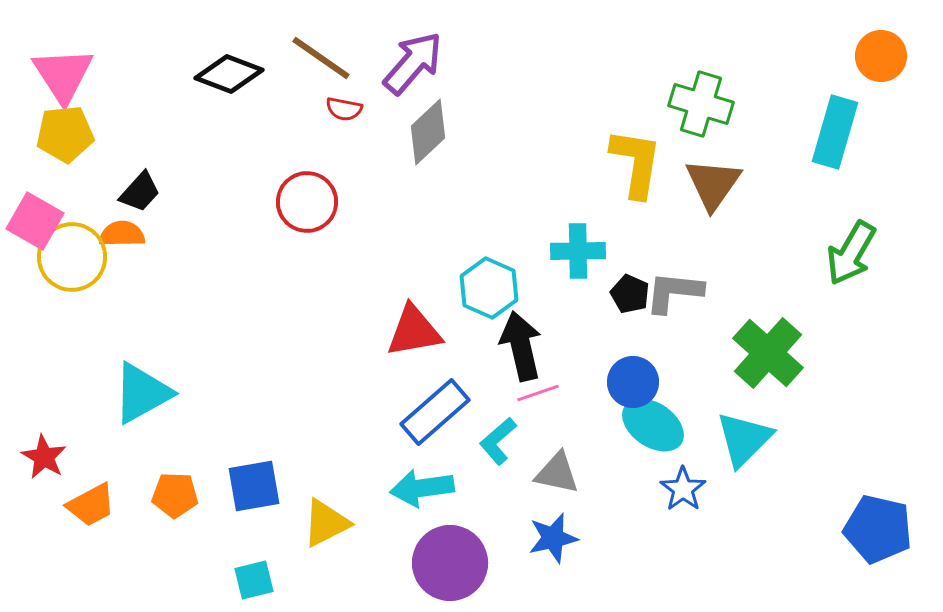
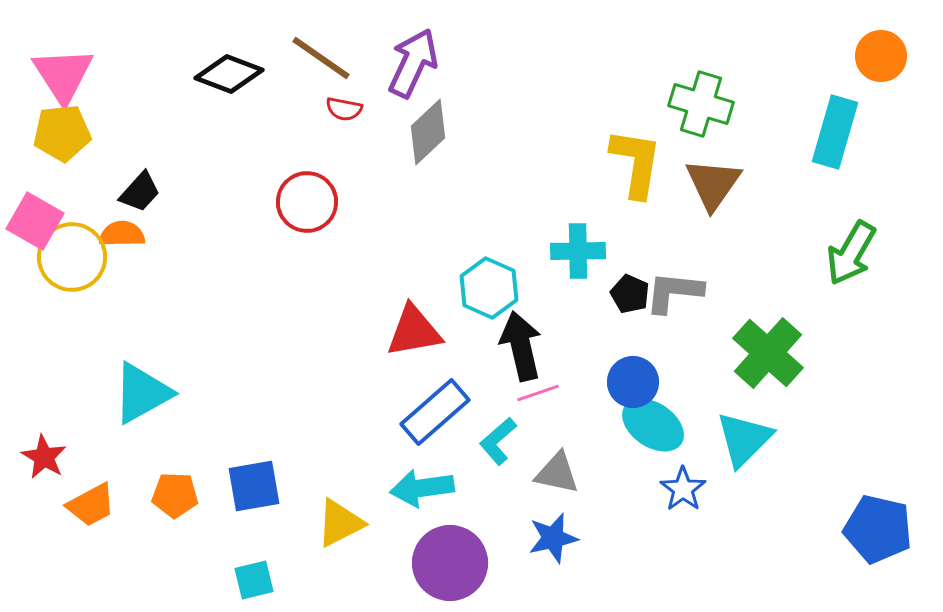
purple arrow at (413, 63): rotated 16 degrees counterclockwise
yellow pentagon at (65, 134): moved 3 px left, 1 px up
yellow triangle at (326, 523): moved 14 px right
